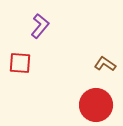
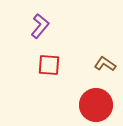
red square: moved 29 px right, 2 px down
